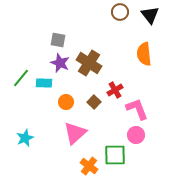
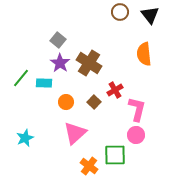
gray square: rotated 28 degrees clockwise
purple star: rotated 12 degrees clockwise
pink L-shape: rotated 35 degrees clockwise
